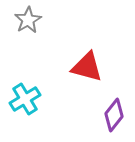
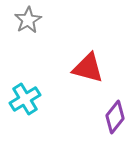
red triangle: moved 1 px right, 1 px down
purple diamond: moved 1 px right, 2 px down
